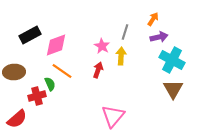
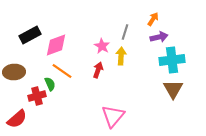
cyan cross: rotated 35 degrees counterclockwise
